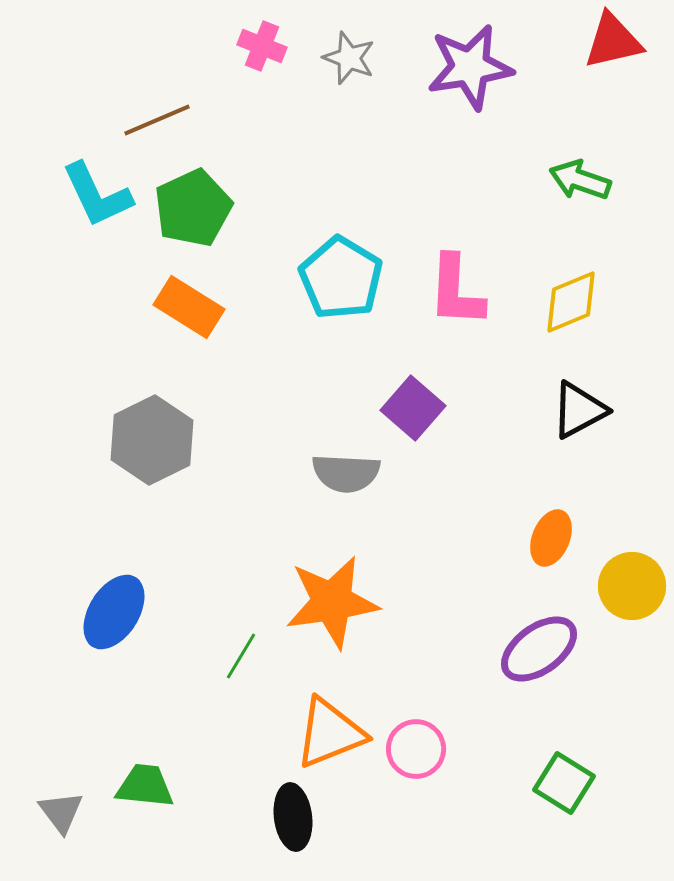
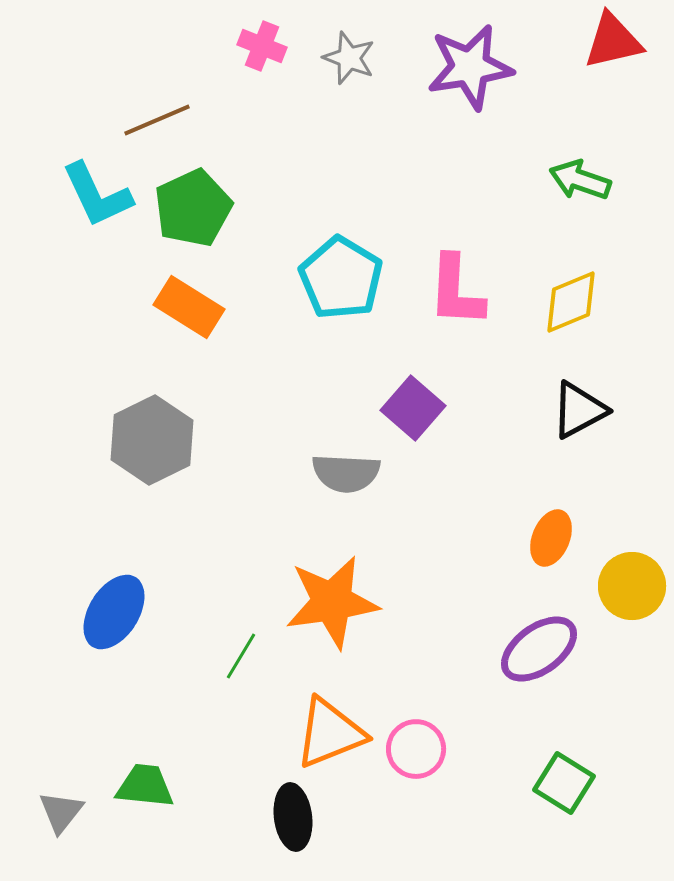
gray triangle: rotated 15 degrees clockwise
